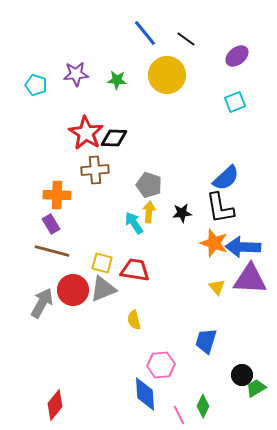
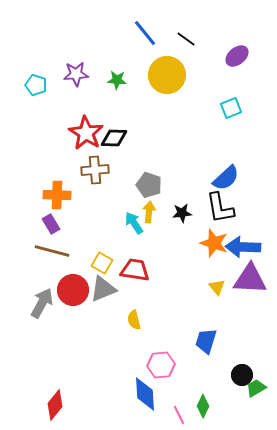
cyan square: moved 4 px left, 6 px down
yellow square: rotated 15 degrees clockwise
